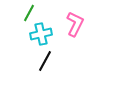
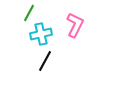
pink L-shape: moved 1 px down
